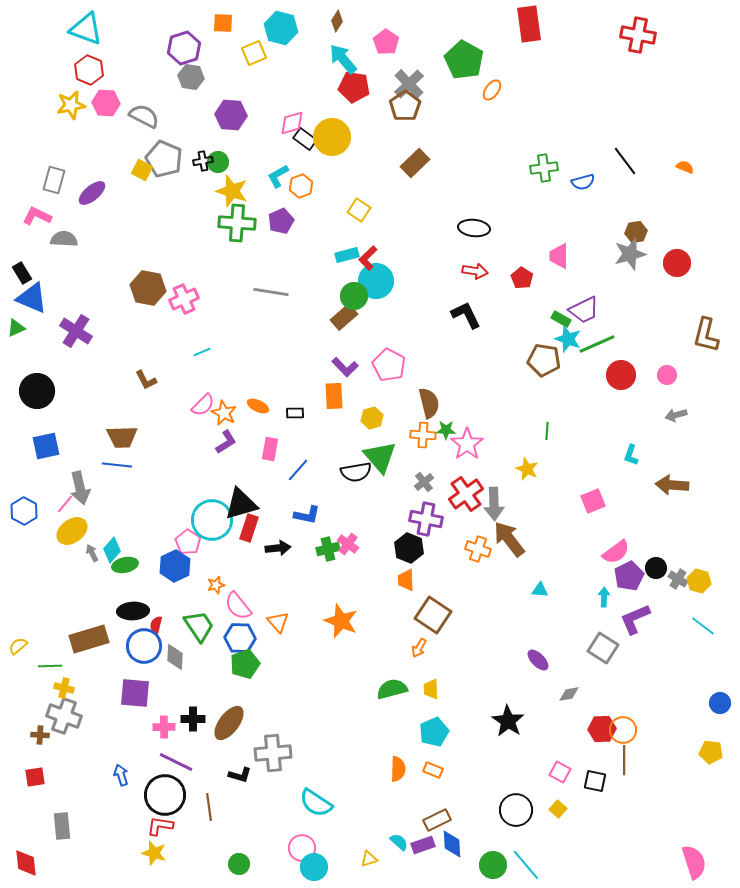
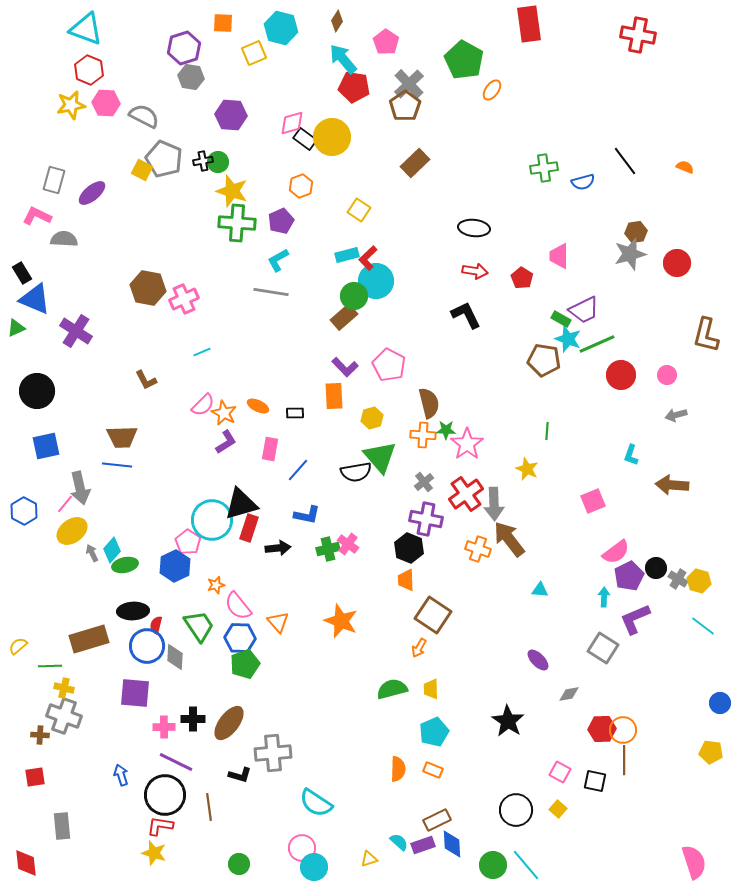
cyan L-shape at (278, 176): moved 84 px down
blue triangle at (32, 298): moved 3 px right, 1 px down
blue circle at (144, 646): moved 3 px right
